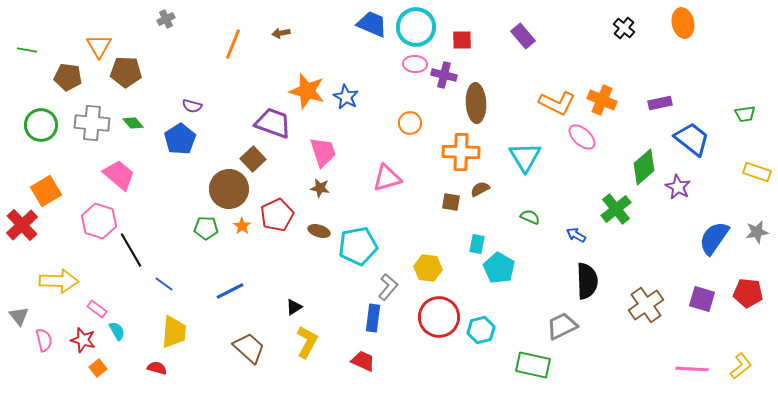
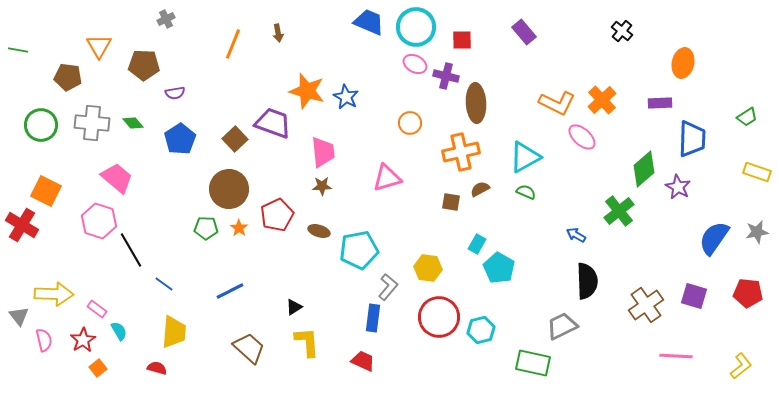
orange ellipse at (683, 23): moved 40 px down; rotated 24 degrees clockwise
blue trapezoid at (372, 24): moved 3 px left, 2 px up
black cross at (624, 28): moved 2 px left, 3 px down
brown arrow at (281, 33): moved 3 px left; rotated 90 degrees counterclockwise
purple rectangle at (523, 36): moved 1 px right, 4 px up
green line at (27, 50): moved 9 px left
pink ellipse at (415, 64): rotated 25 degrees clockwise
brown pentagon at (126, 72): moved 18 px right, 7 px up
purple cross at (444, 75): moved 2 px right, 1 px down
orange cross at (602, 100): rotated 24 degrees clockwise
purple rectangle at (660, 103): rotated 10 degrees clockwise
purple semicircle at (192, 106): moved 17 px left, 13 px up; rotated 24 degrees counterclockwise
green trapezoid at (745, 114): moved 2 px right, 3 px down; rotated 25 degrees counterclockwise
blue trapezoid at (692, 139): rotated 54 degrees clockwise
pink trapezoid at (323, 152): rotated 12 degrees clockwise
orange cross at (461, 152): rotated 15 degrees counterclockwise
cyan triangle at (525, 157): rotated 32 degrees clockwise
brown square at (253, 159): moved 18 px left, 20 px up
green diamond at (644, 167): moved 2 px down
pink trapezoid at (119, 175): moved 2 px left, 3 px down
brown star at (320, 188): moved 2 px right, 2 px up; rotated 12 degrees counterclockwise
orange square at (46, 191): rotated 32 degrees counterclockwise
green cross at (616, 209): moved 3 px right, 2 px down
green semicircle at (530, 217): moved 4 px left, 25 px up
red cross at (22, 225): rotated 16 degrees counterclockwise
orange star at (242, 226): moved 3 px left, 2 px down
cyan rectangle at (477, 244): rotated 18 degrees clockwise
cyan pentagon at (358, 246): moved 1 px right, 4 px down
yellow arrow at (59, 281): moved 5 px left, 13 px down
purple square at (702, 299): moved 8 px left, 3 px up
cyan semicircle at (117, 331): moved 2 px right
red star at (83, 340): rotated 25 degrees clockwise
yellow L-shape at (307, 342): rotated 32 degrees counterclockwise
green rectangle at (533, 365): moved 2 px up
pink line at (692, 369): moved 16 px left, 13 px up
